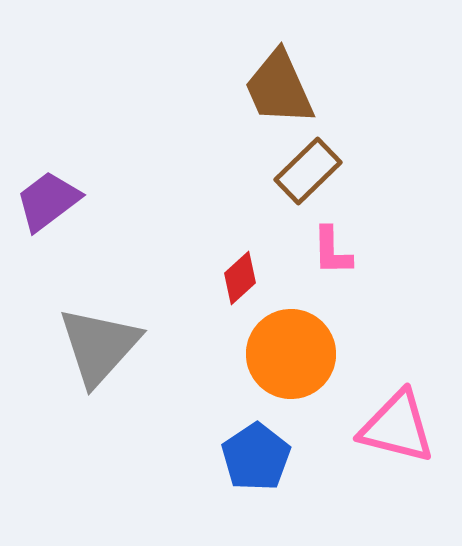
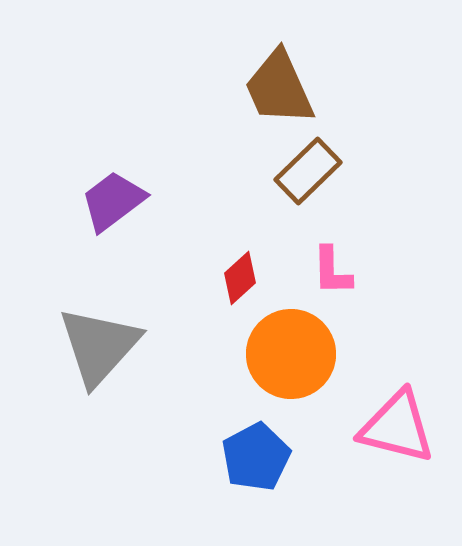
purple trapezoid: moved 65 px right
pink L-shape: moved 20 px down
blue pentagon: rotated 6 degrees clockwise
